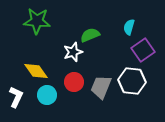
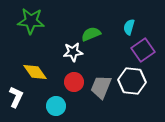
green star: moved 6 px left
green semicircle: moved 1 px right, 1 px up
white star: rotated 12 degrees clockwise
yellow diamond: moved 1 px left, 1 px down
cyan circle: moved 9 px right, 11 px down
